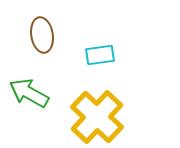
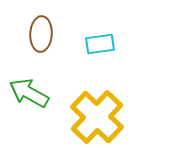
brown ellipse: moved 1 px left, 1 px up; rotated 12 degrees clockwise
cyan rectangle: moved 11 px up
